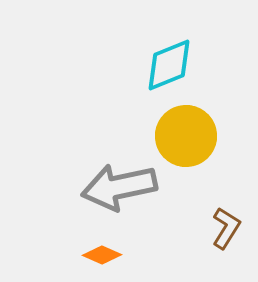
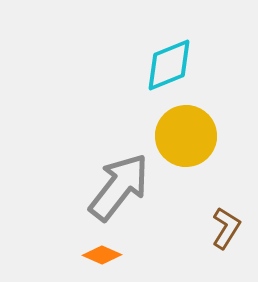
gray arrow: rotated 140 degrees clockwise
